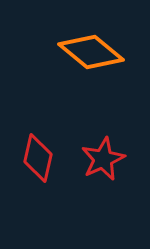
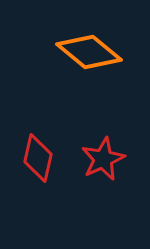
orange diamond: moved 2 px left
